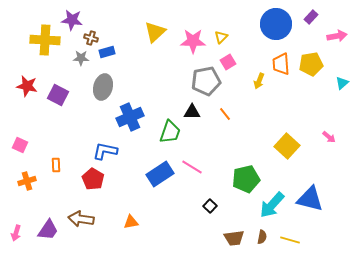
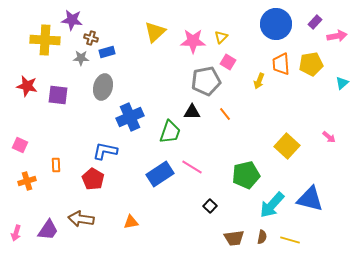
purple rectangle at (311, 17): moved 4 px right, 5 px down
pink square at (228, 62): rotated 28 degrees counterclockwise
purple square at (58, 95): rotated 20 degrees counterclockwise
green pentagon at (246, 179): moved 4 px up
